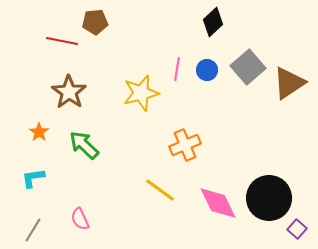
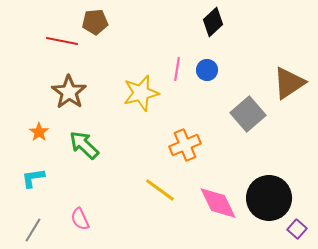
gray square: moved 47 px down
